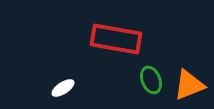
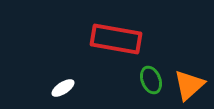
orange triangle: rotated 20 degrees counterclockwise
